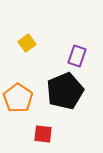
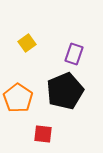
purple rectangle: moved 3 px left, 2 px up
